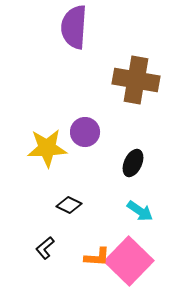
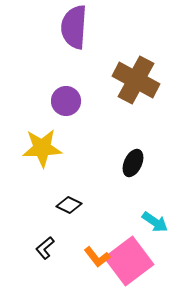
brown cross: rotated 18 degrees clockwise
purple circle: moved 19 px left, 31 px up
yellow star: moved 5 px left
cyan arrow: moved 15 px right, 11 px down
orange L-shape: rotated 48 degrees clockwise
pink square: rotated 9 degrees clockwise
